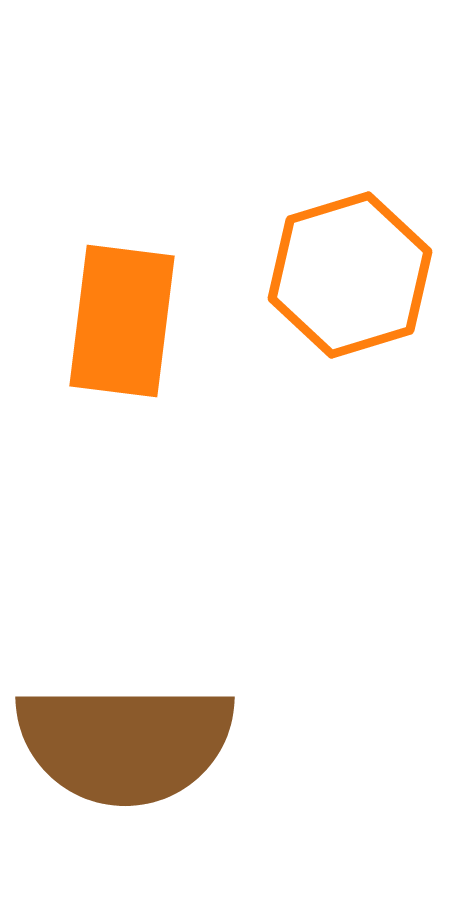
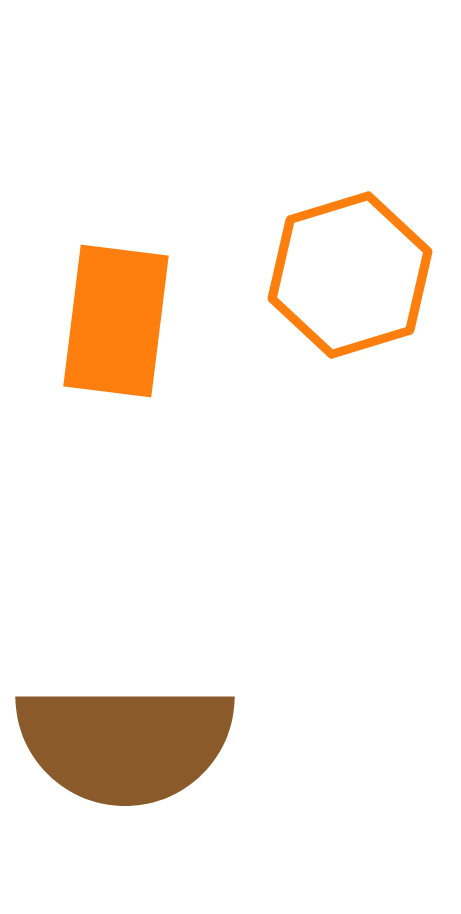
orange rectangle: moved 6 px left
